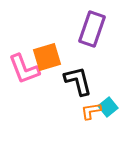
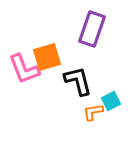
cyan square: moved 3 px right, 6 px up; rotated 12 degrees clockwise
orange L-shape: moved 2 px right, 1 px down
